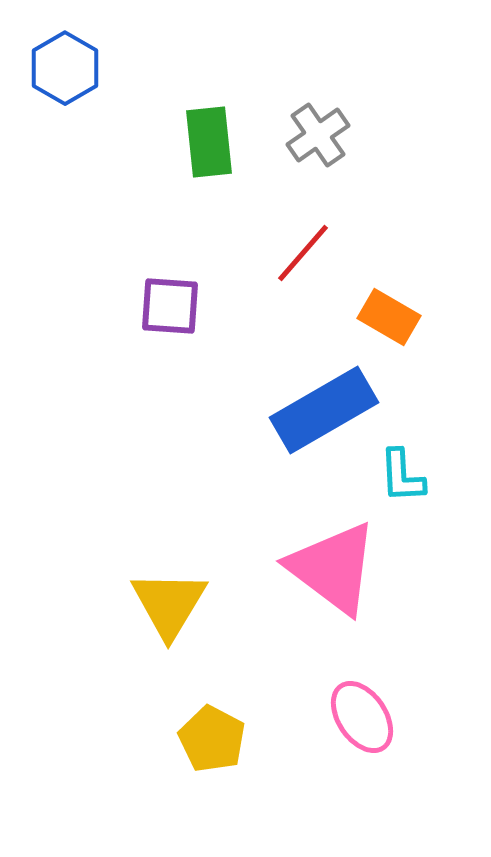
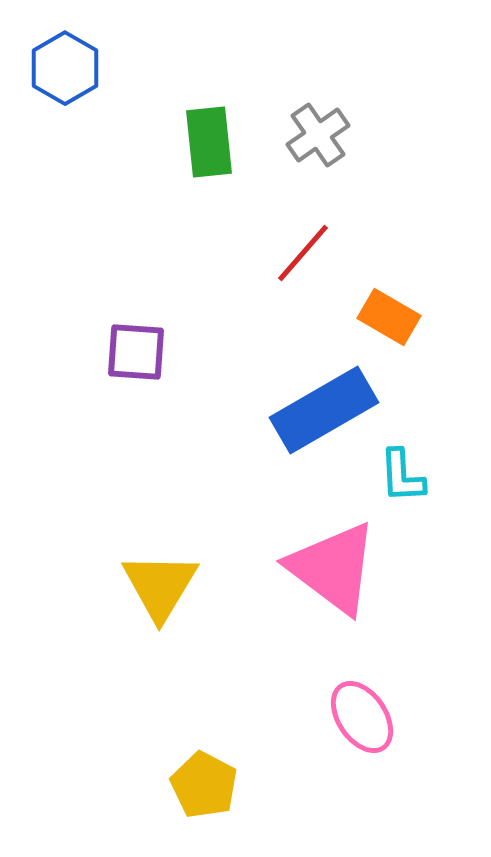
purple square: moved 34 px left, 46 px down
yellow triangle: moved 9 px left, 18 px up
yellow pentagon: moved 8 px left, 46 px down
